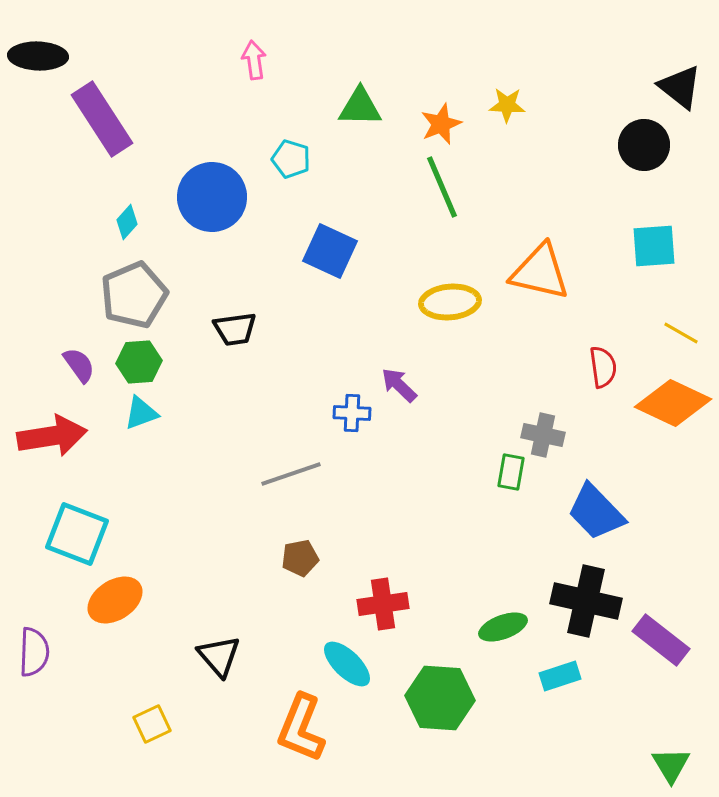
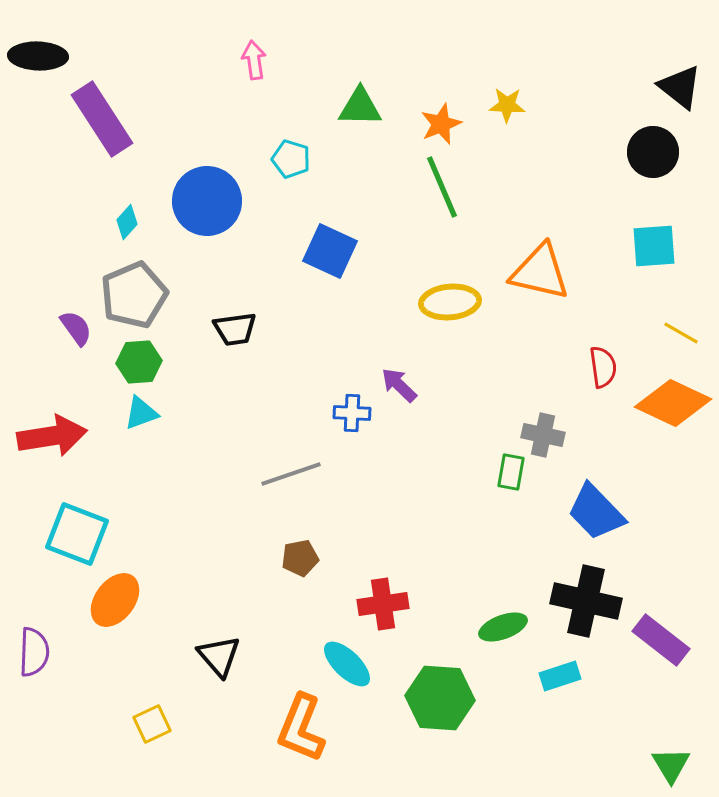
black circle at (644, 145): moved 9 px right, 7 px down
blue circle at (212, 197): moved 5 px left, 4 px down
purple semicircle at (79, 365): moved 3 px left, 37 px up
orange ellipse at (115, 600): rotated 20 degrees counterclockwise
